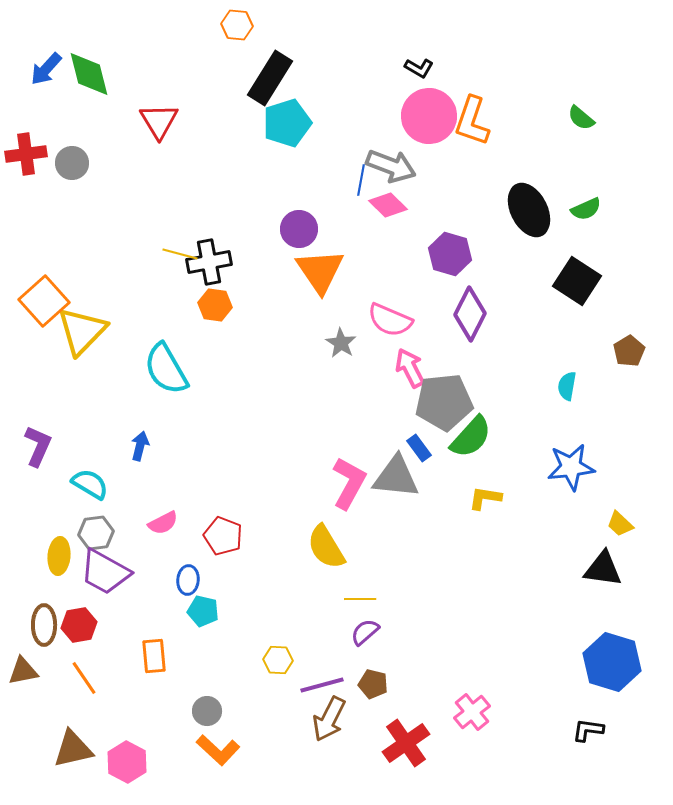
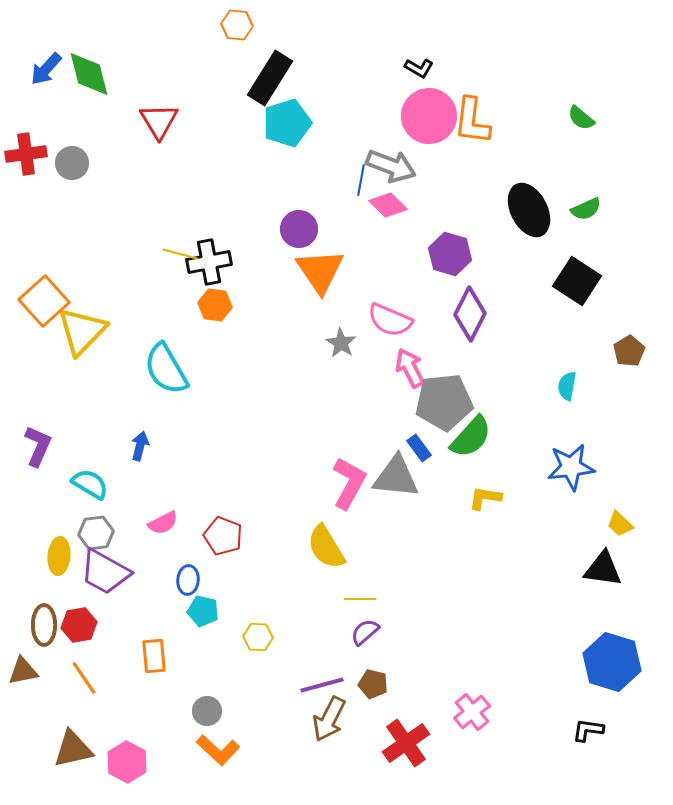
orange L-shape at (472, 121): rotated 12 degrees counterclockwise
yellow hexagon at (278, 660): moved 20 px left, 23 px up
